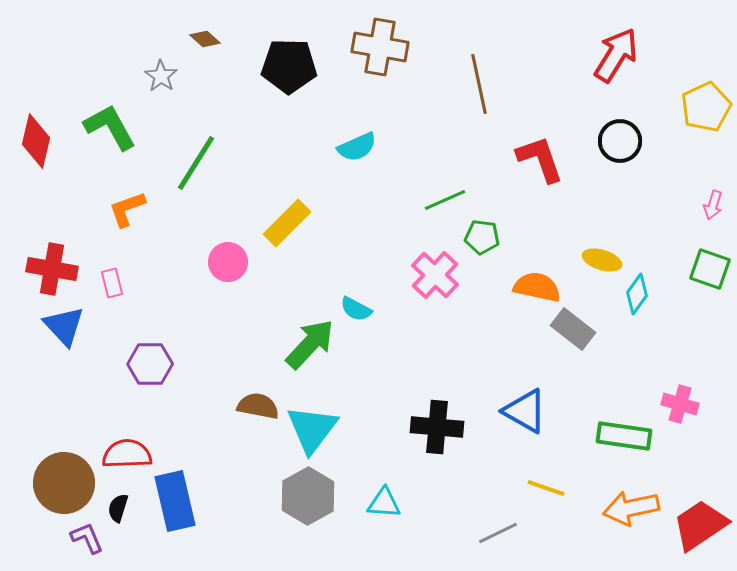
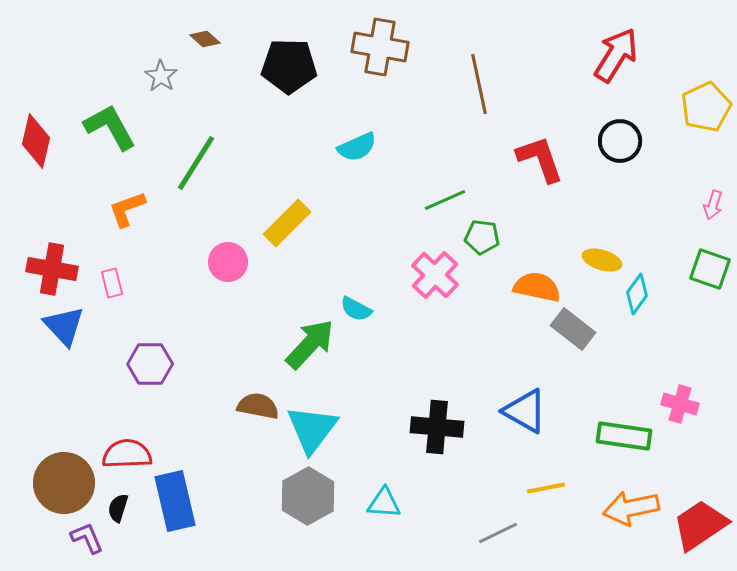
yellow line at (546, 488): rotated 30 degrees counterclockwise
